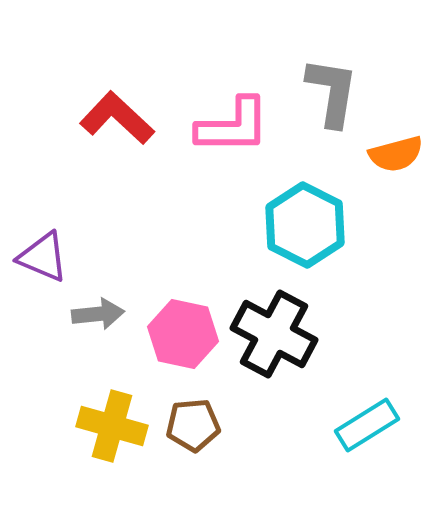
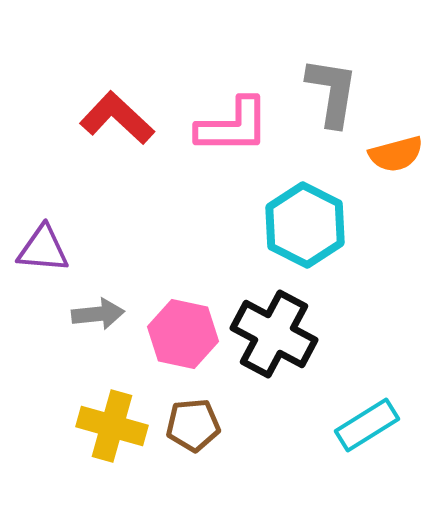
purple triangle: moved 8 px up; rotated 18 degrees counterclockwise
